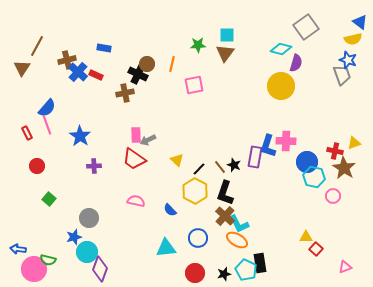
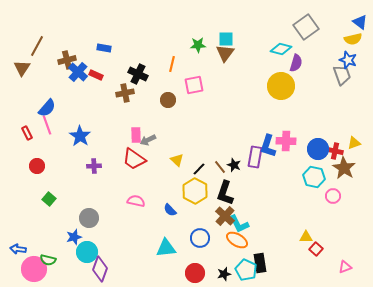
cyan square at (227, 35): moved 1 px left, 4 px down
brown circle at (147, 64): moved 21 px right, 36 px down
blue circle at (307, 162): moved 11 px right, 13 px up
blue circle at (198, 238): moved 2 px right
